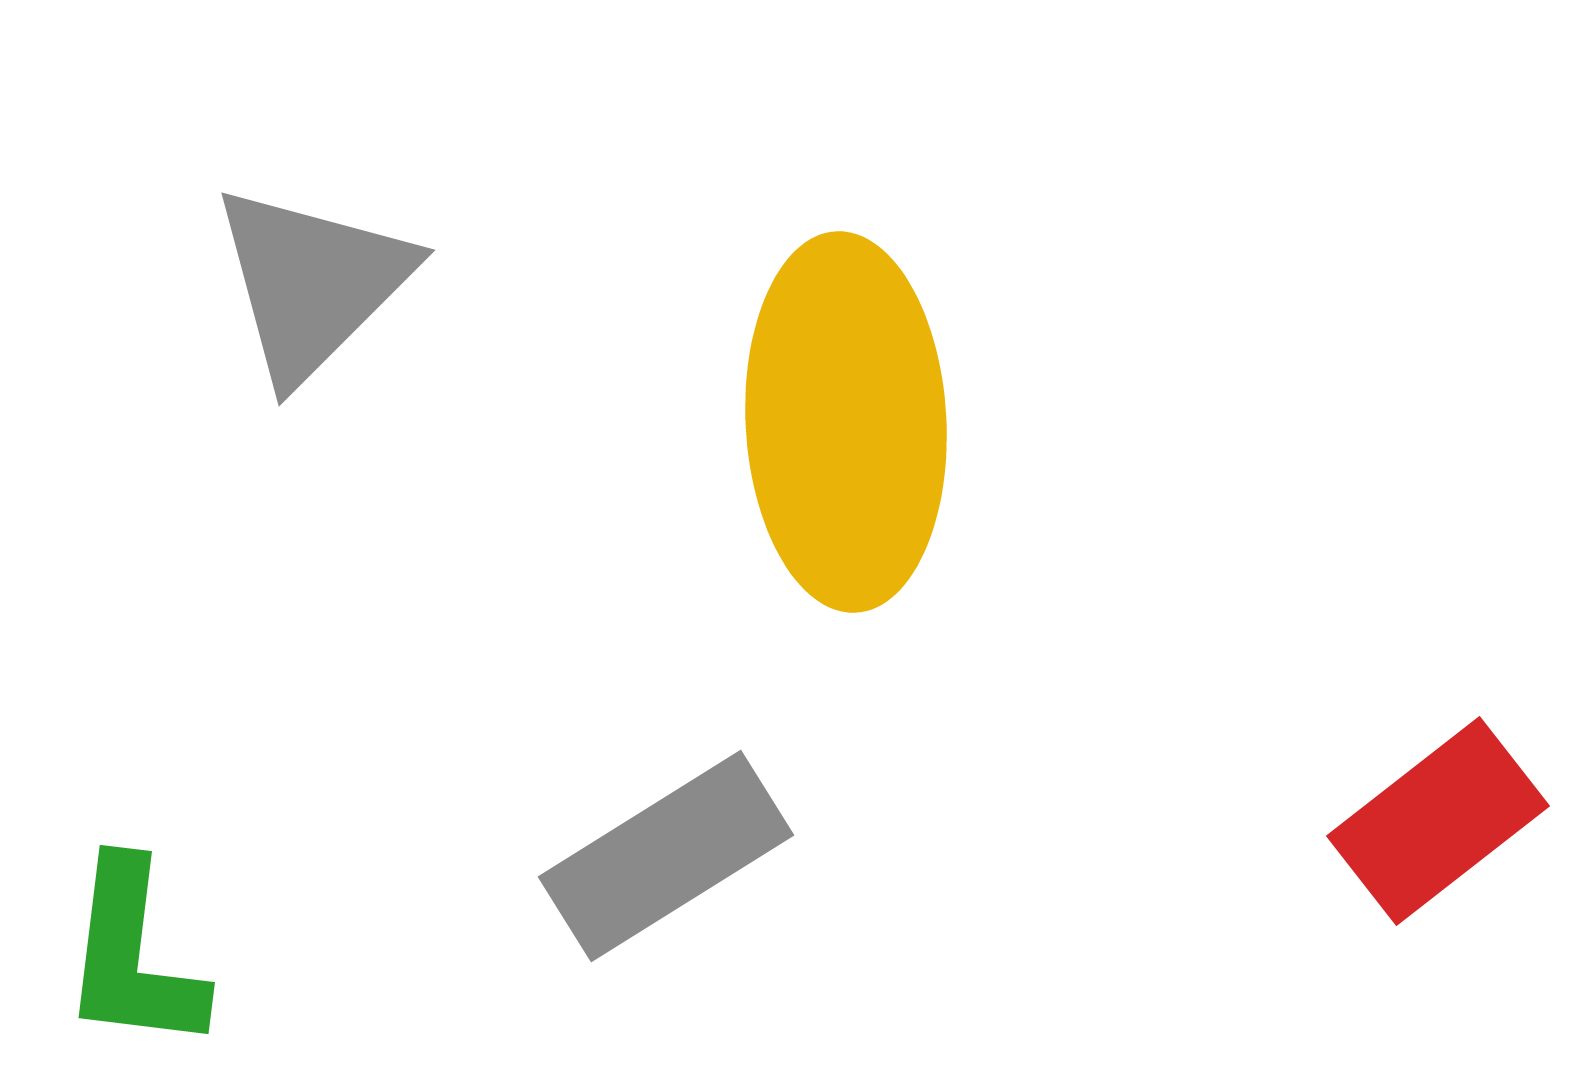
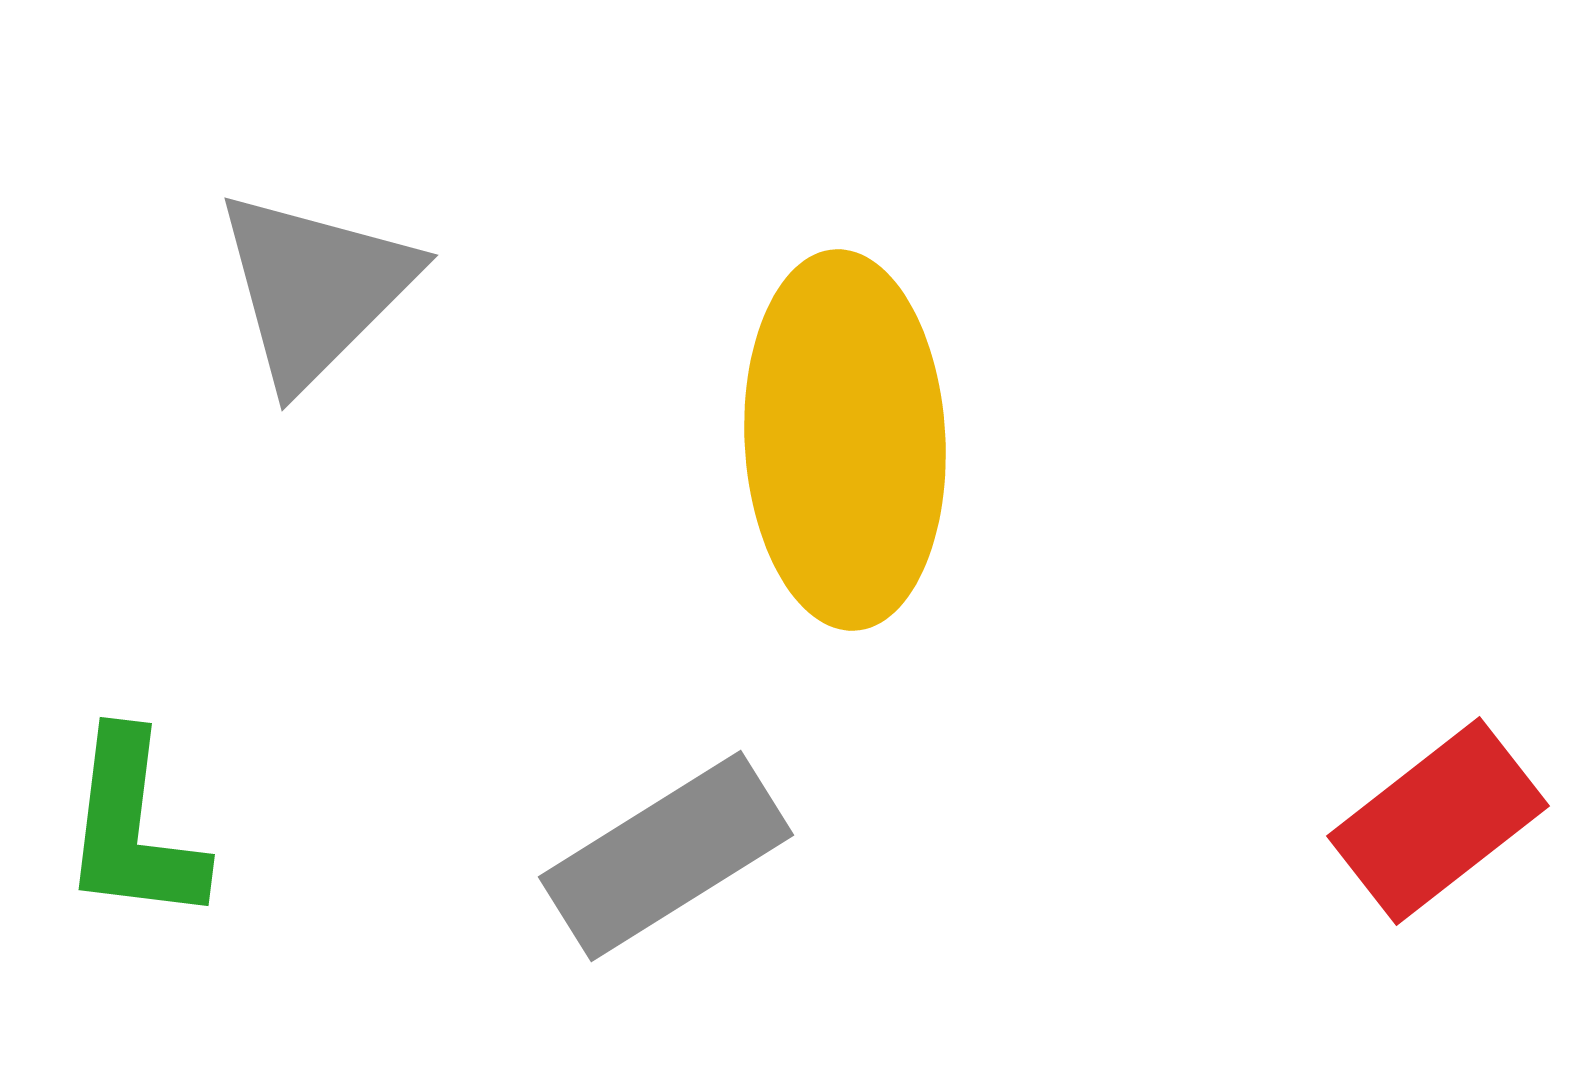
gray triangle: moved 3 px right, 5 px down
yellow ellipse: moved 1 px left, 18 px down
green L-shape: moved 128 px up
